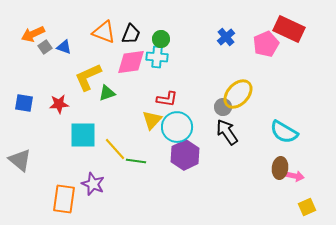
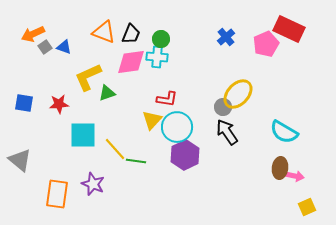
orange rectangle: moved 7 px left, 5 px up
